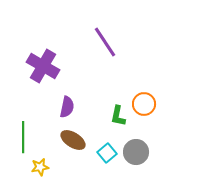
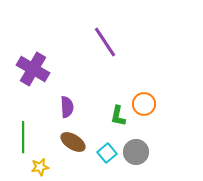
purple cross: moved 10 px left, 3 px down
purple semicircle: rotated 15 degrees counterclockwise
brown ellipse: moved 2 px down
